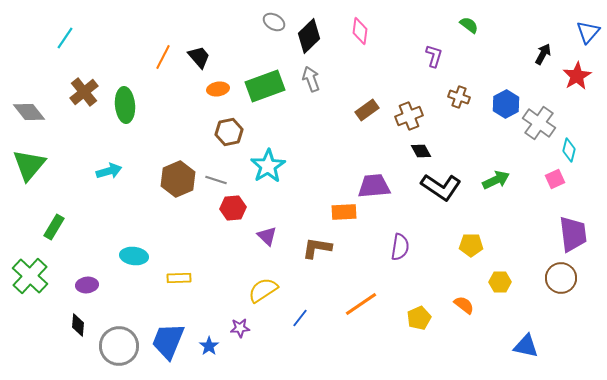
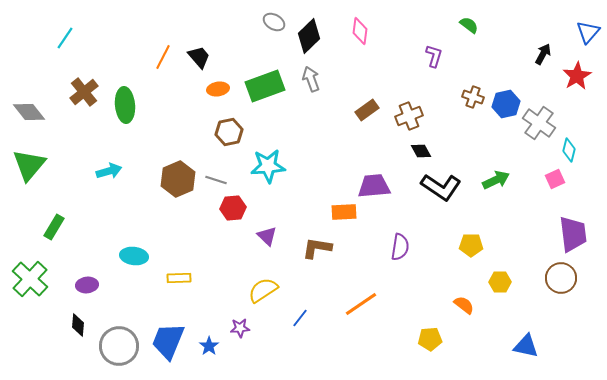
brown cross at (459, 97): moved 14 px right
blue hexagon at (506, 104): rotated 16 degrees clockwise
cyan star at (268, 166): rotated 28 degrees clockwise
green cross at (30, 276): moved 3 px down
yellow pentagon at (419, 318): moved 11 px right, 21 px down; rotated 20 degrees clockwise
